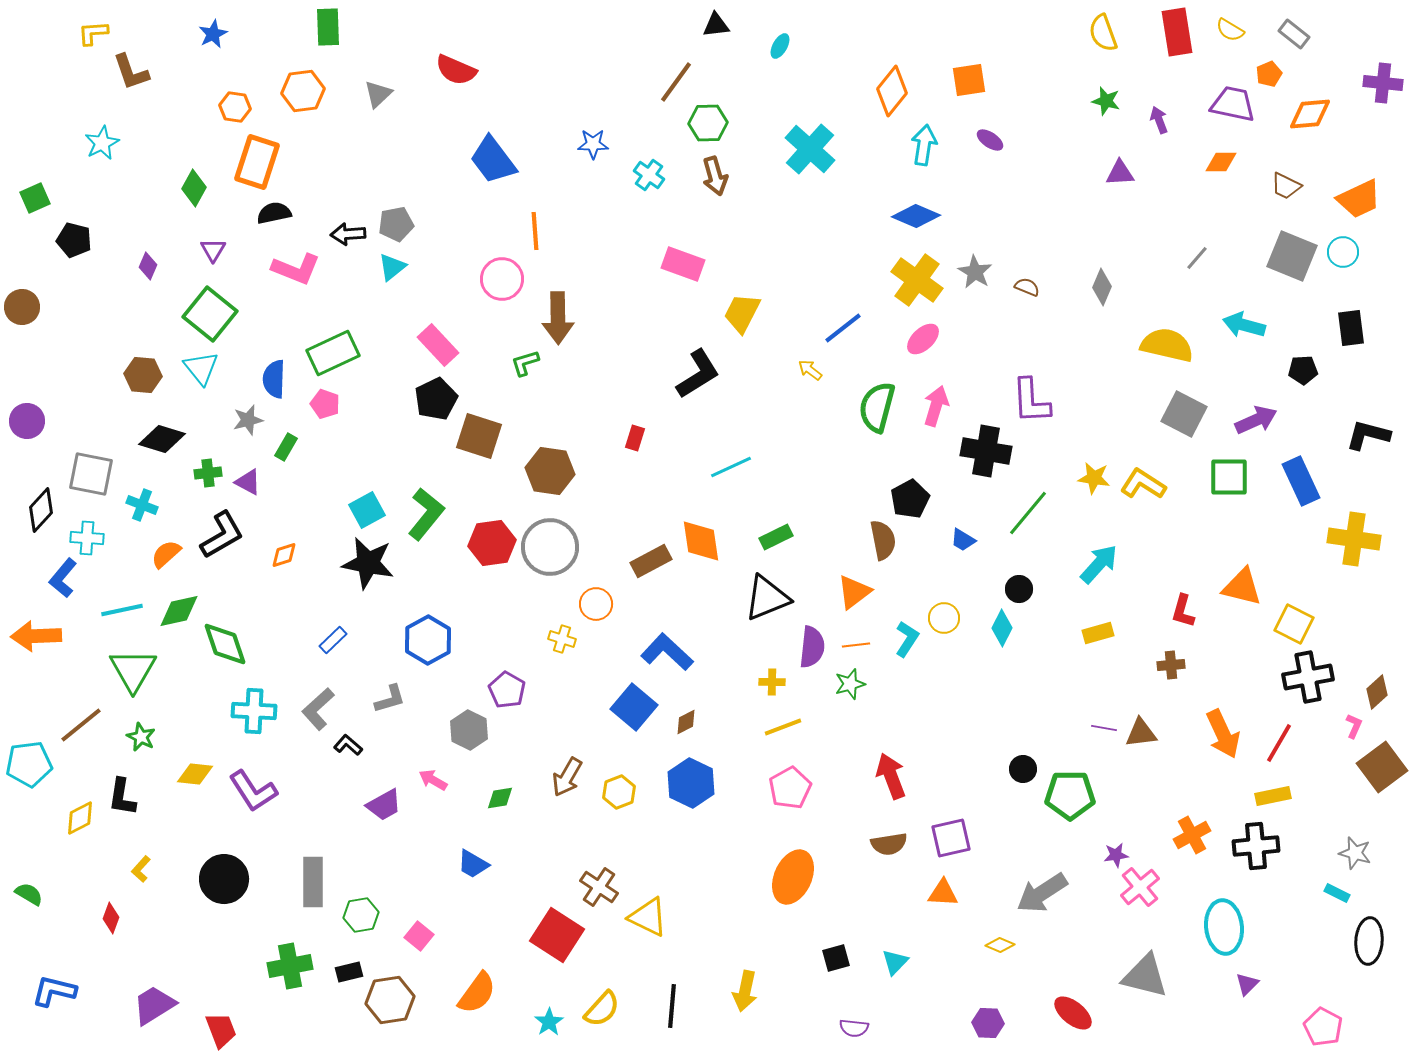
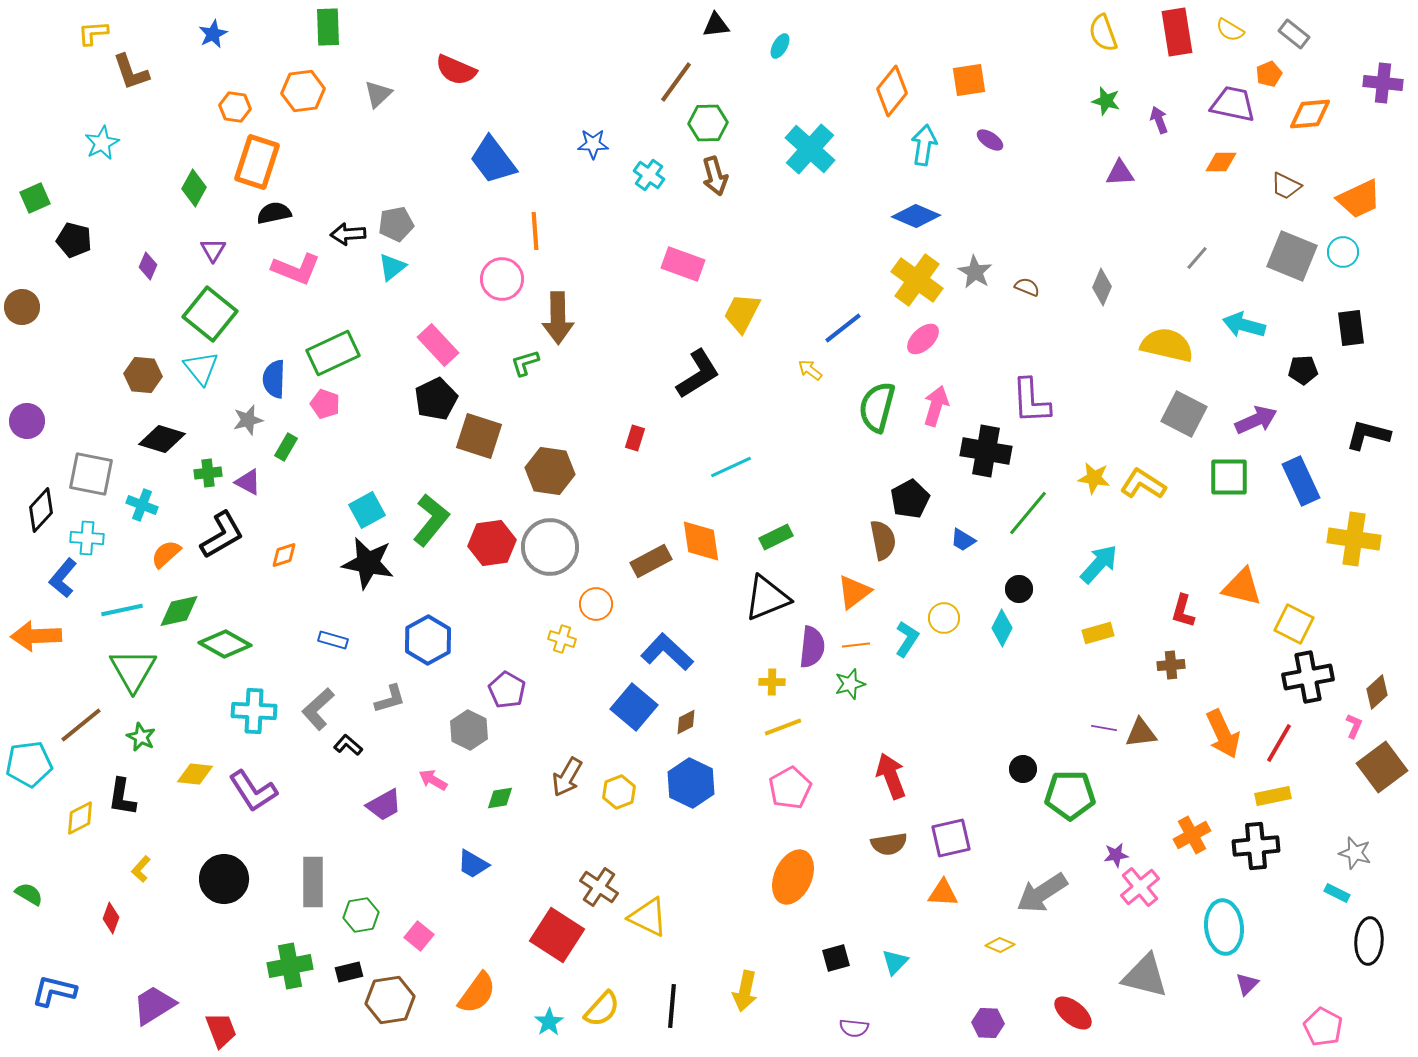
green L-shape at (426, 514): moved 5 px right, 6 px down
blue rectangle at (333, 640): rotated 60 degrees clockwise
green diamond at (225, 644): rotated 42 degrees counterclockwise
